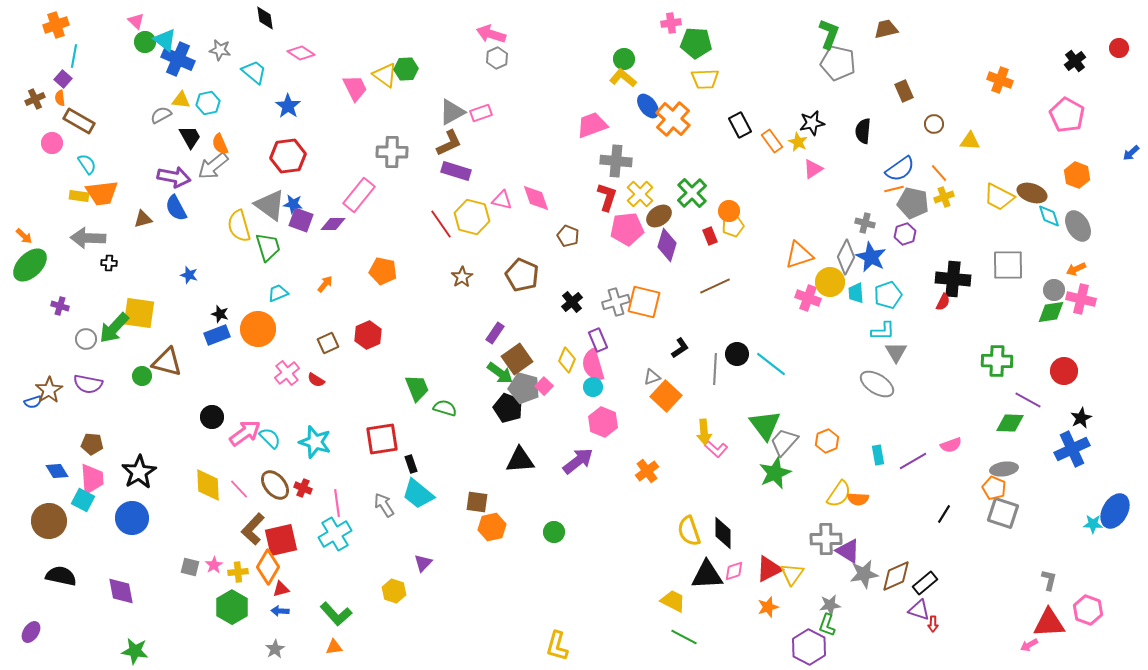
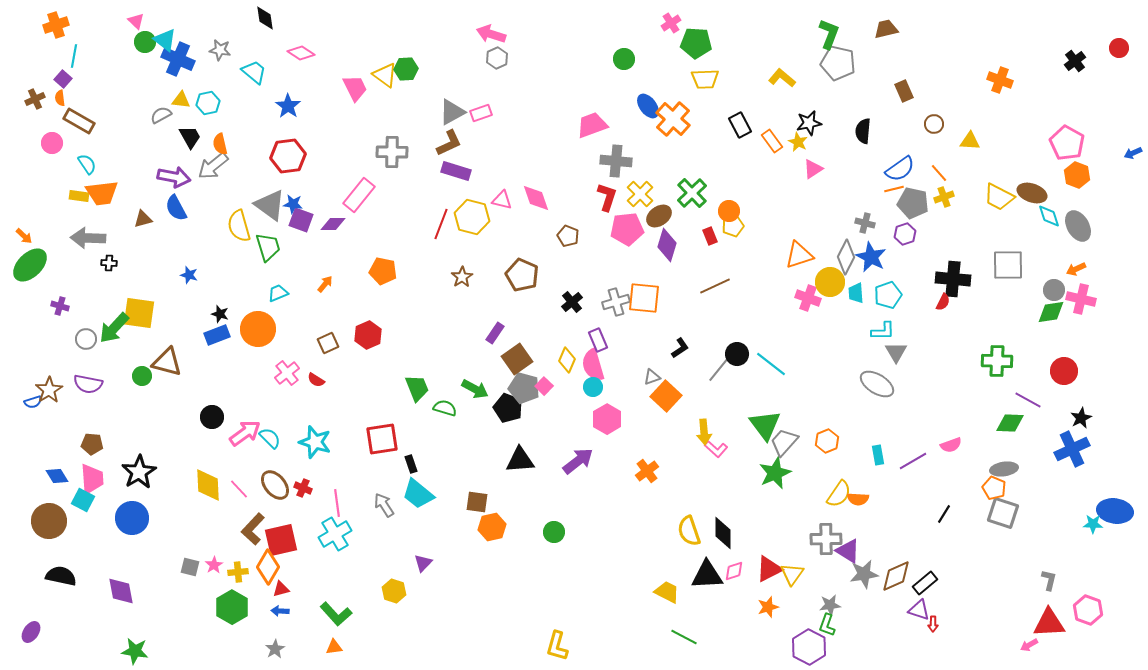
pink cross at (671, 23): rotated 24 degrees counterclockwise
yellow L-shape at (623, 78): moved 159 px right
pink pentagon at (1067, 115): moved 28 px down
black star at (812, 123): moved 3 px left
orange semicircle at (220, 144): rotated 10 degrees clockwise
blue arrow at (1131, 153): moved 2 px right; rotated 18 degrees clockwise
red line at (441, 224): rotated 56 degrees clockwise
orange square at (644, 302): moved 4 px up; rotated 8 degrees counterclockwise
gray line at (715, 369): moved 5 px right, 1 px up; rotated 36 degrees clockwise
green arrow at (500, 373): moved 25 px left, 16 px down; rotated 8 degrees counterclockwise
pink hexagon at (603, 422): moved 4 px right, 3 px up; rotated 8 degrees clockwise
blue diamond at (57, 471): moved 5 px down
blue ellipse at (1115, 511): rotated 68 degrees clockwise
yellow trapezoid at (673, 601): moved 6 px left, 9 px up
